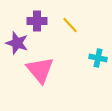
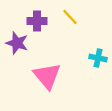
yellow line: moved 8 px up
pink triangle: moved 7 px right, 6 px down
